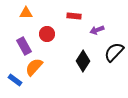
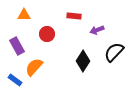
orange triangle: moved 2 px left, 2 px down
purple rectangle: moved 7 px left
